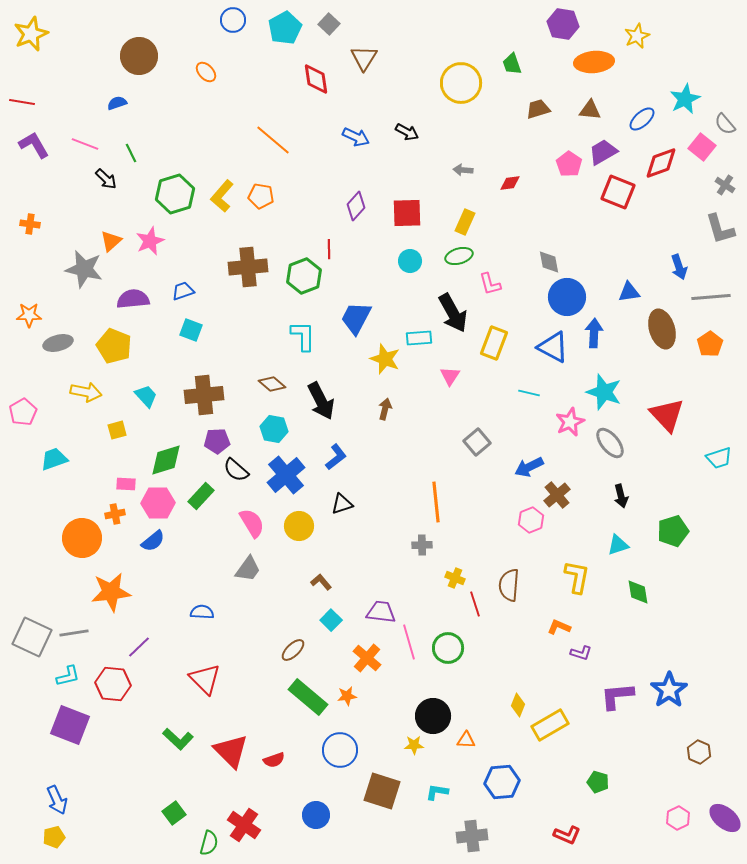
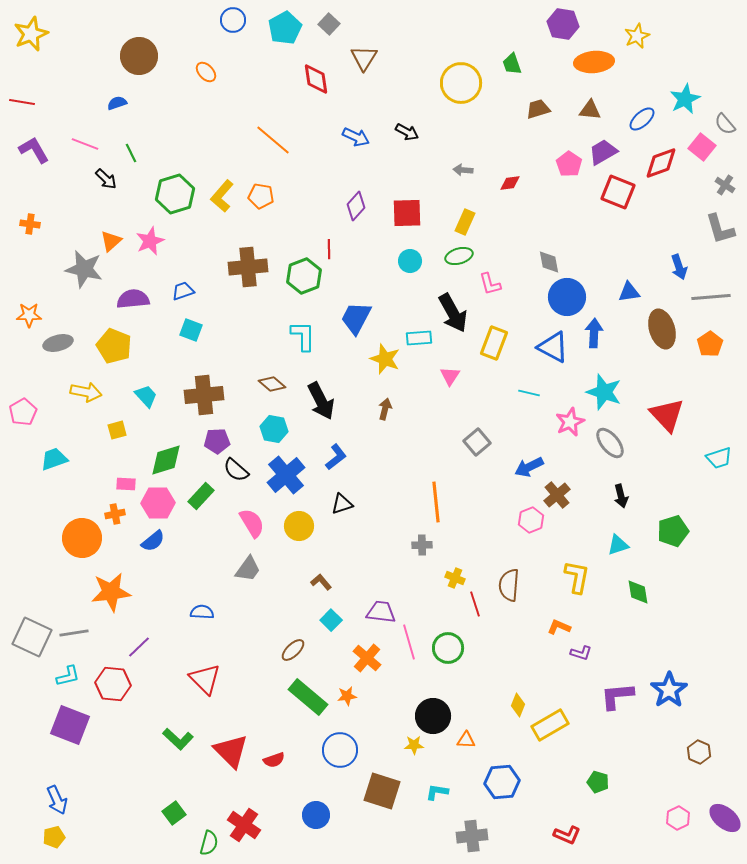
purple L-shape at (34, 145): moved 5 px down
